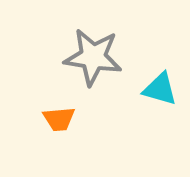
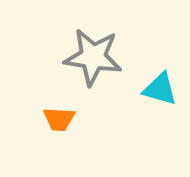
orange trapezoid: rotated 8 degrees clockwise
